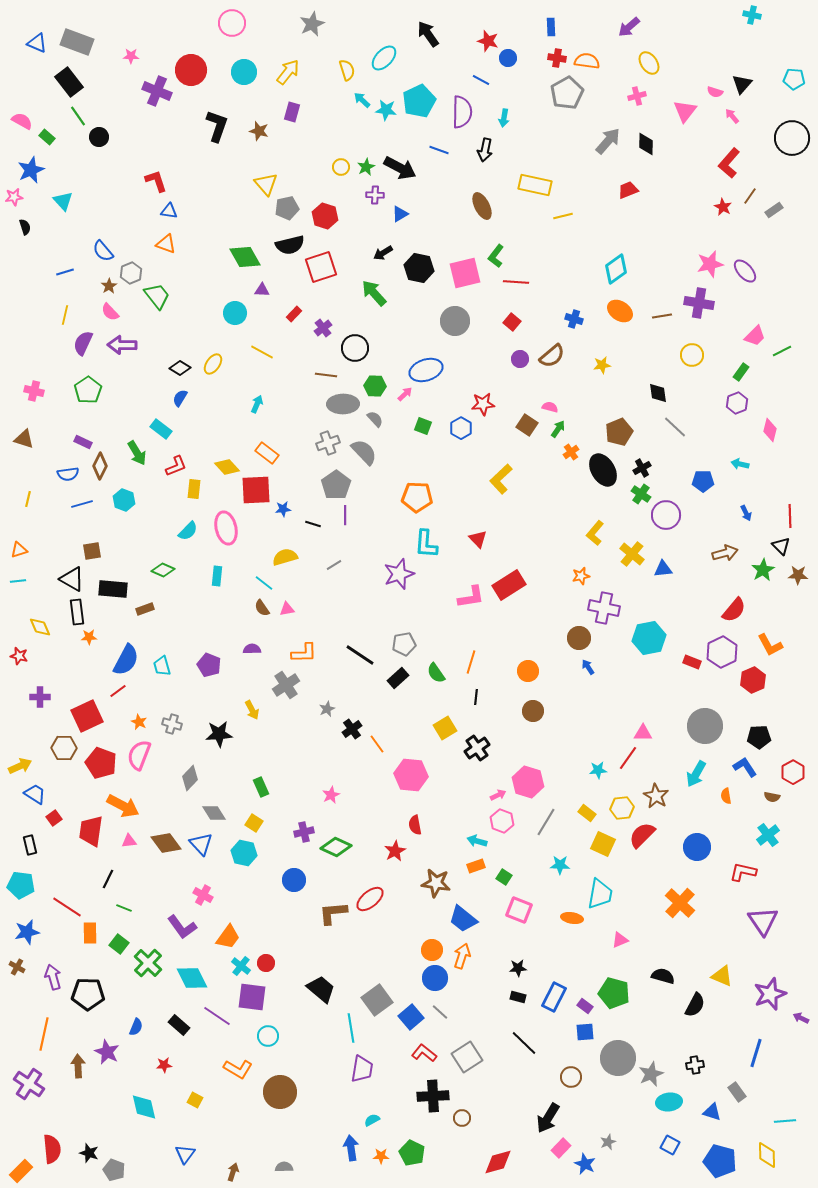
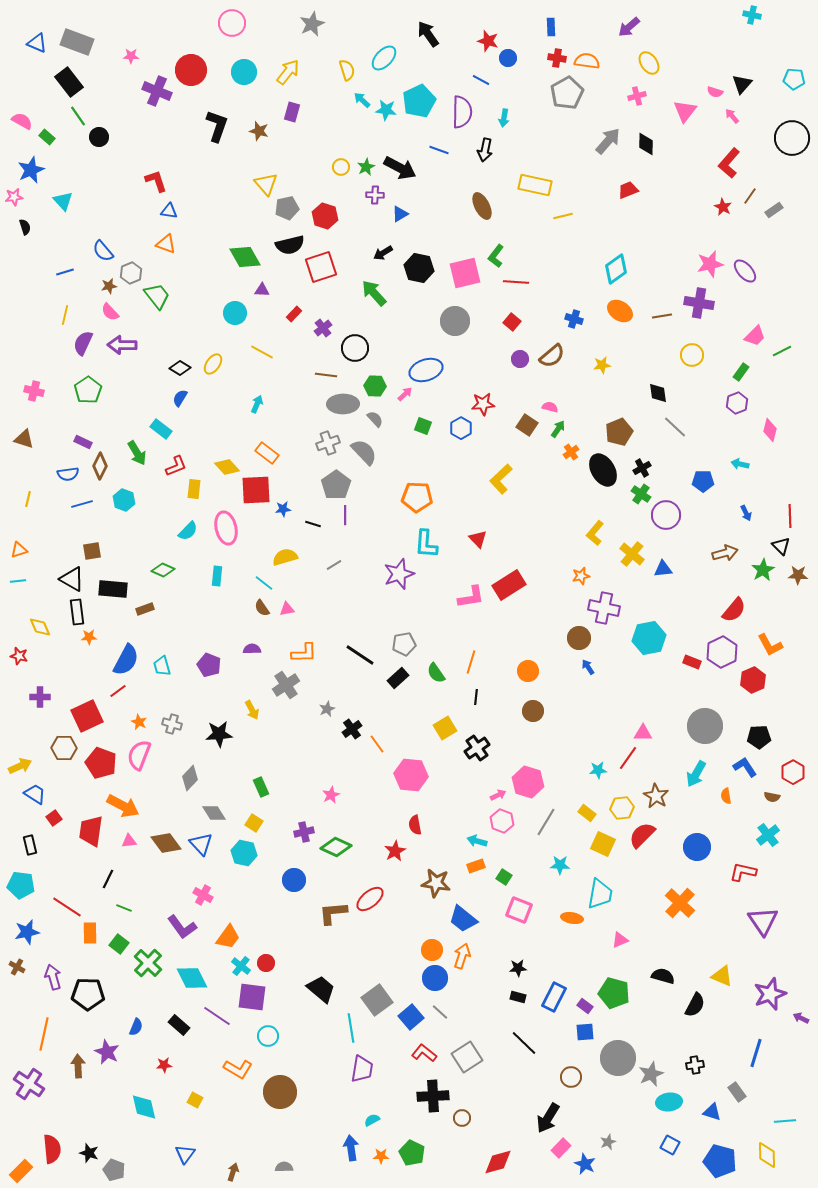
brown star at (109, 286): rotated 21 degrees clockwise
